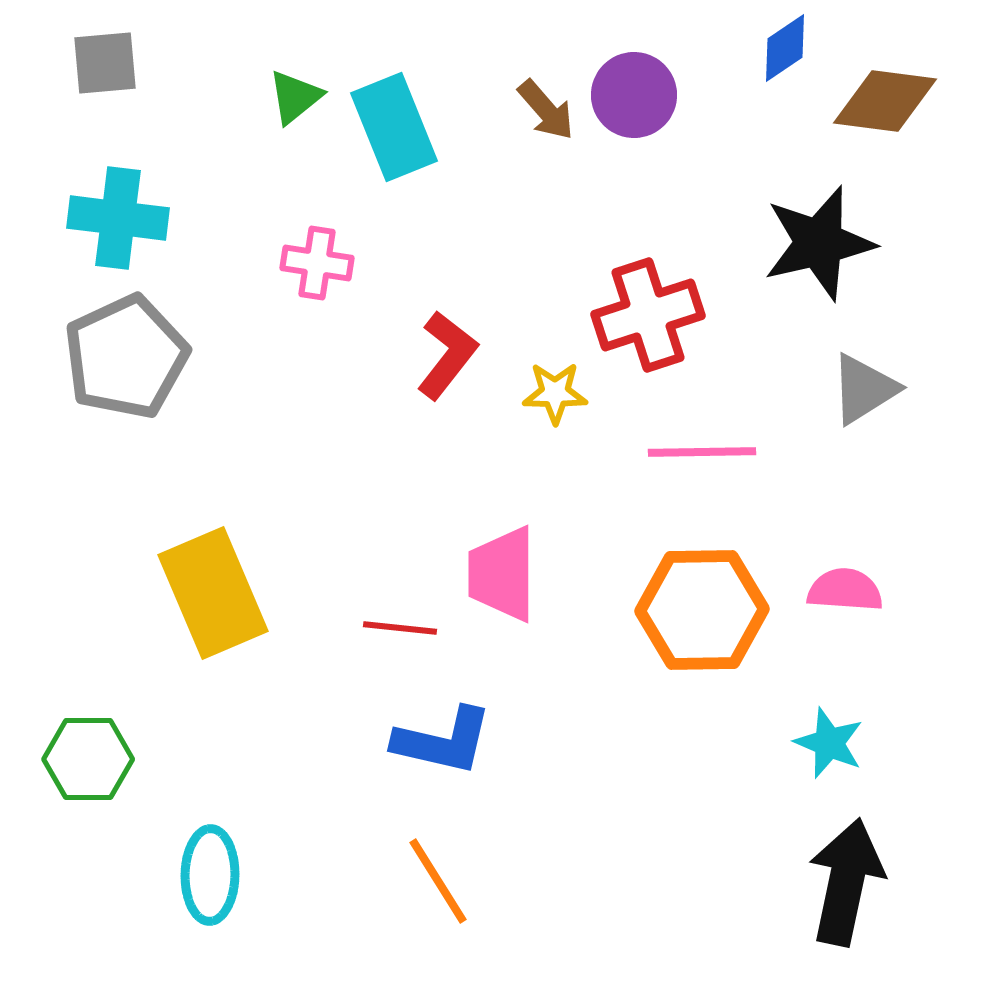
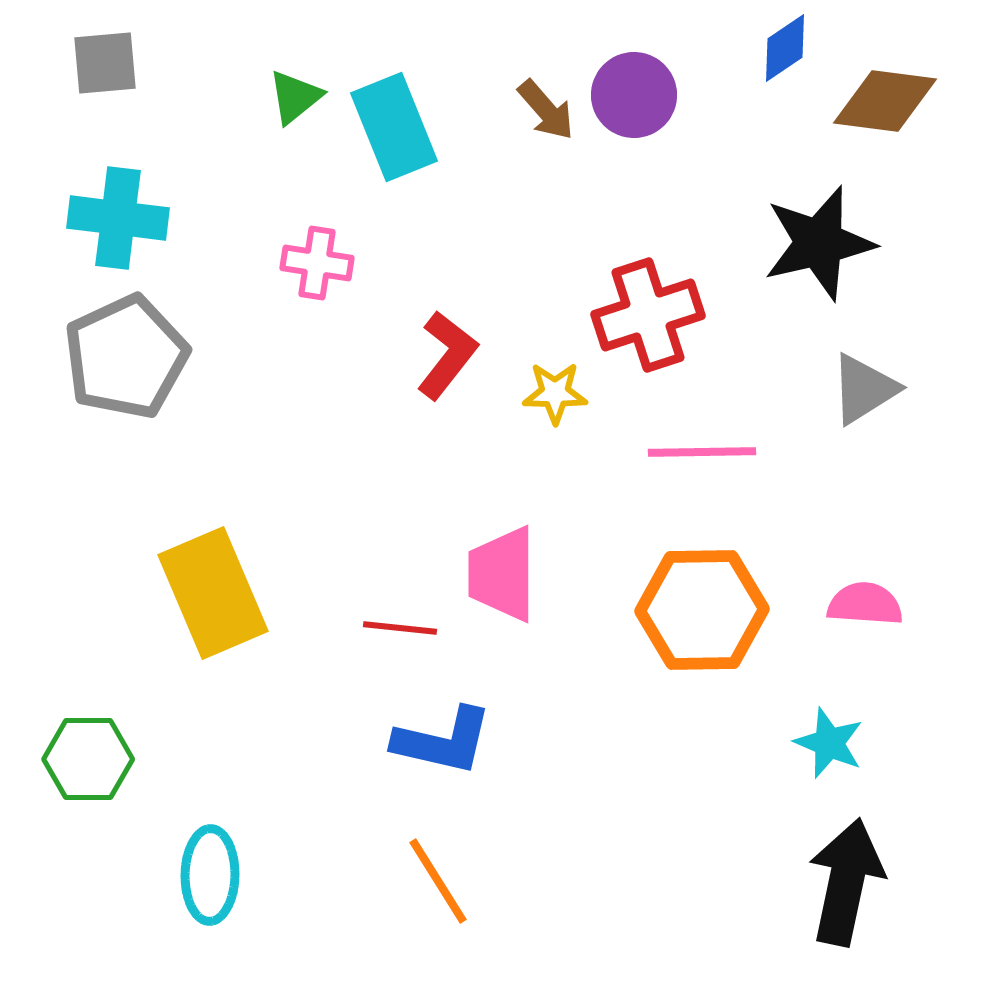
pink semicircle: moved 20 px right, 14 px down
